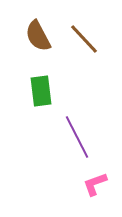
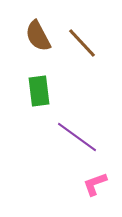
brown line: moved 2 px left, 4 px down
green rectangle: moved 2 px left
purple line: rotated 27 degrees counterclockwise
